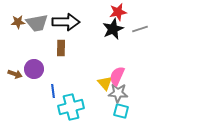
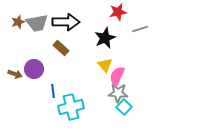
brown star: rotated 16 degrees counterclockwise
black star: moved 8 px left, 9 px down
brown rectangle: rotated 49 degrees counterclockwise
yellow triangle: moved 18 px up
cyan square: moved 3 px right, 4 px up; rotated 28 degrees clockwise
